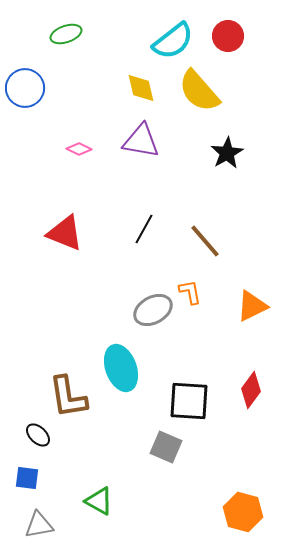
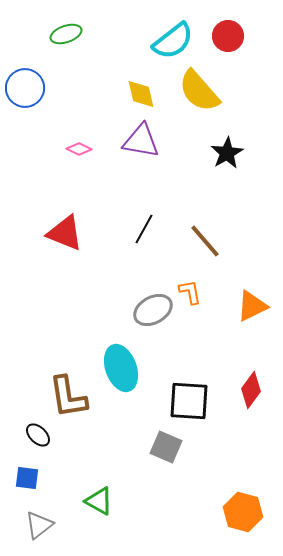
yellow diamond: moved 6 px down
gray triangle: rotated 28 degrees counterclockwise
